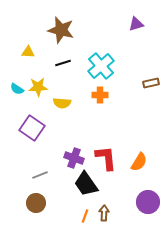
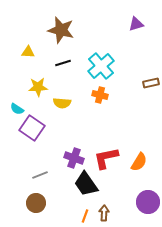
cyan semicircle: moved 20 px down
orange cross: rotated 14 degrees clockwise
red L-shape: rotated 96 degrees counterclockwise
